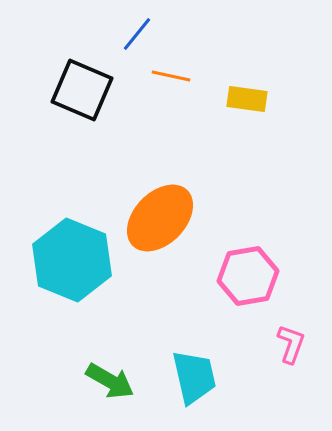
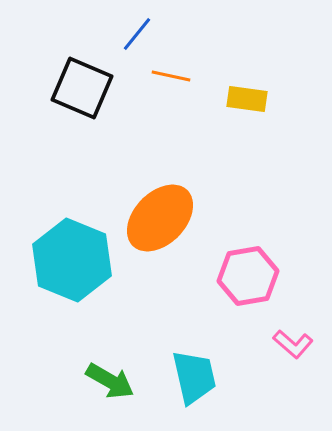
black square: moved 2 px up
pink L-shape: moved 2 px right; rotated 111 degrees clockwise
